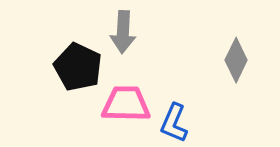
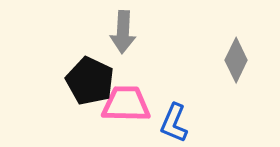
black pentagon: moved 12 px right, 14 px down
